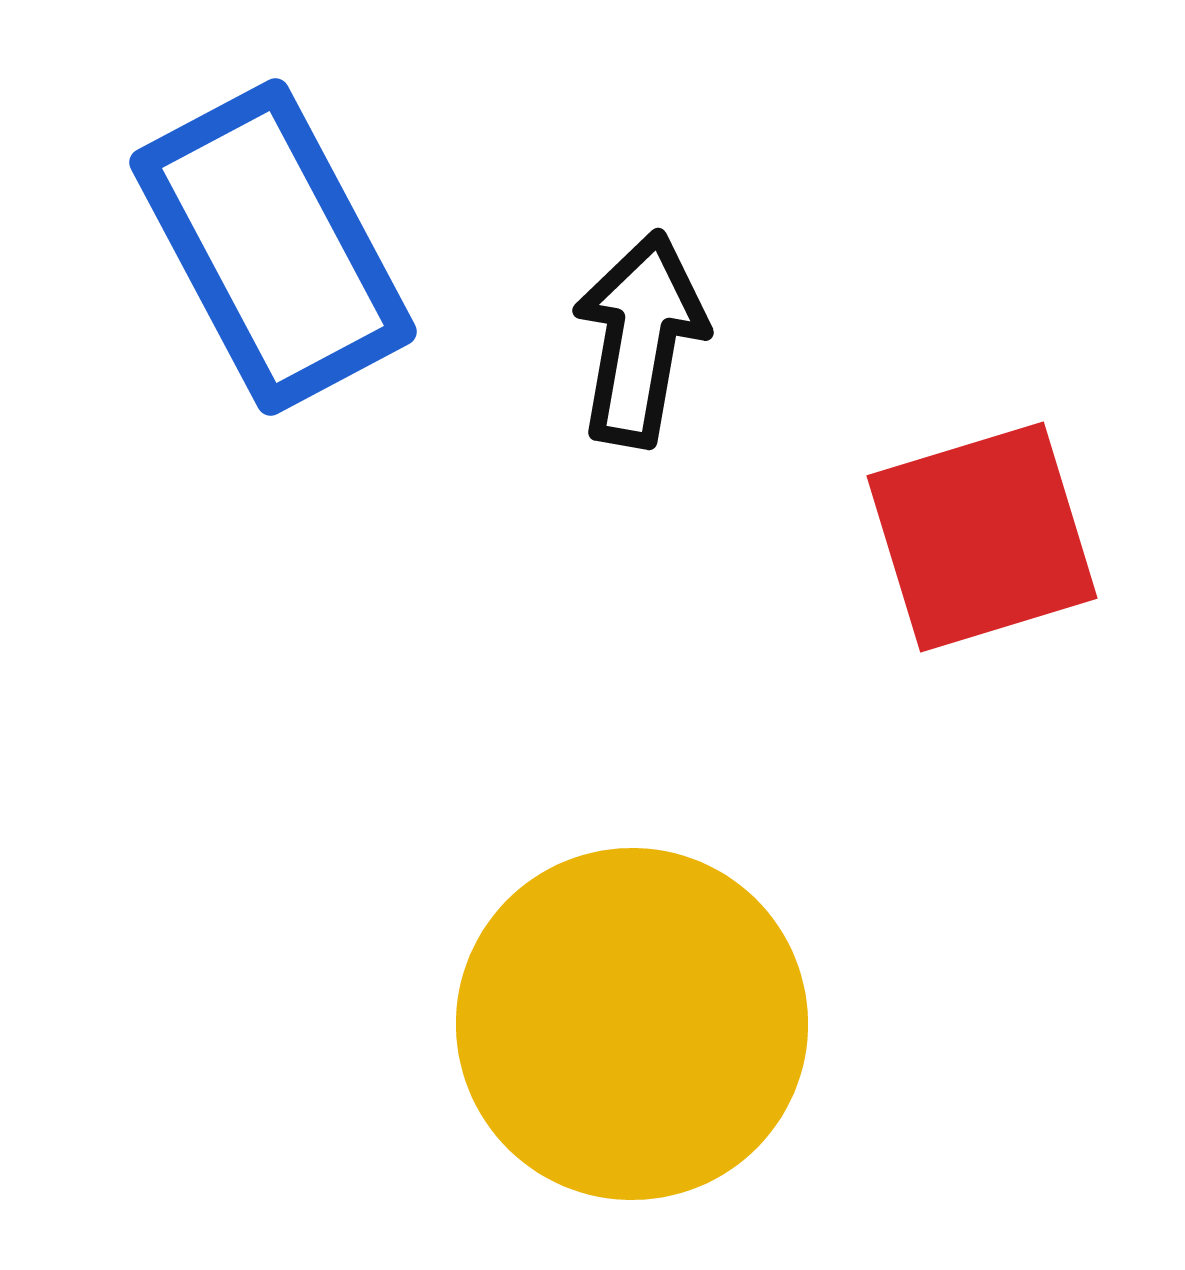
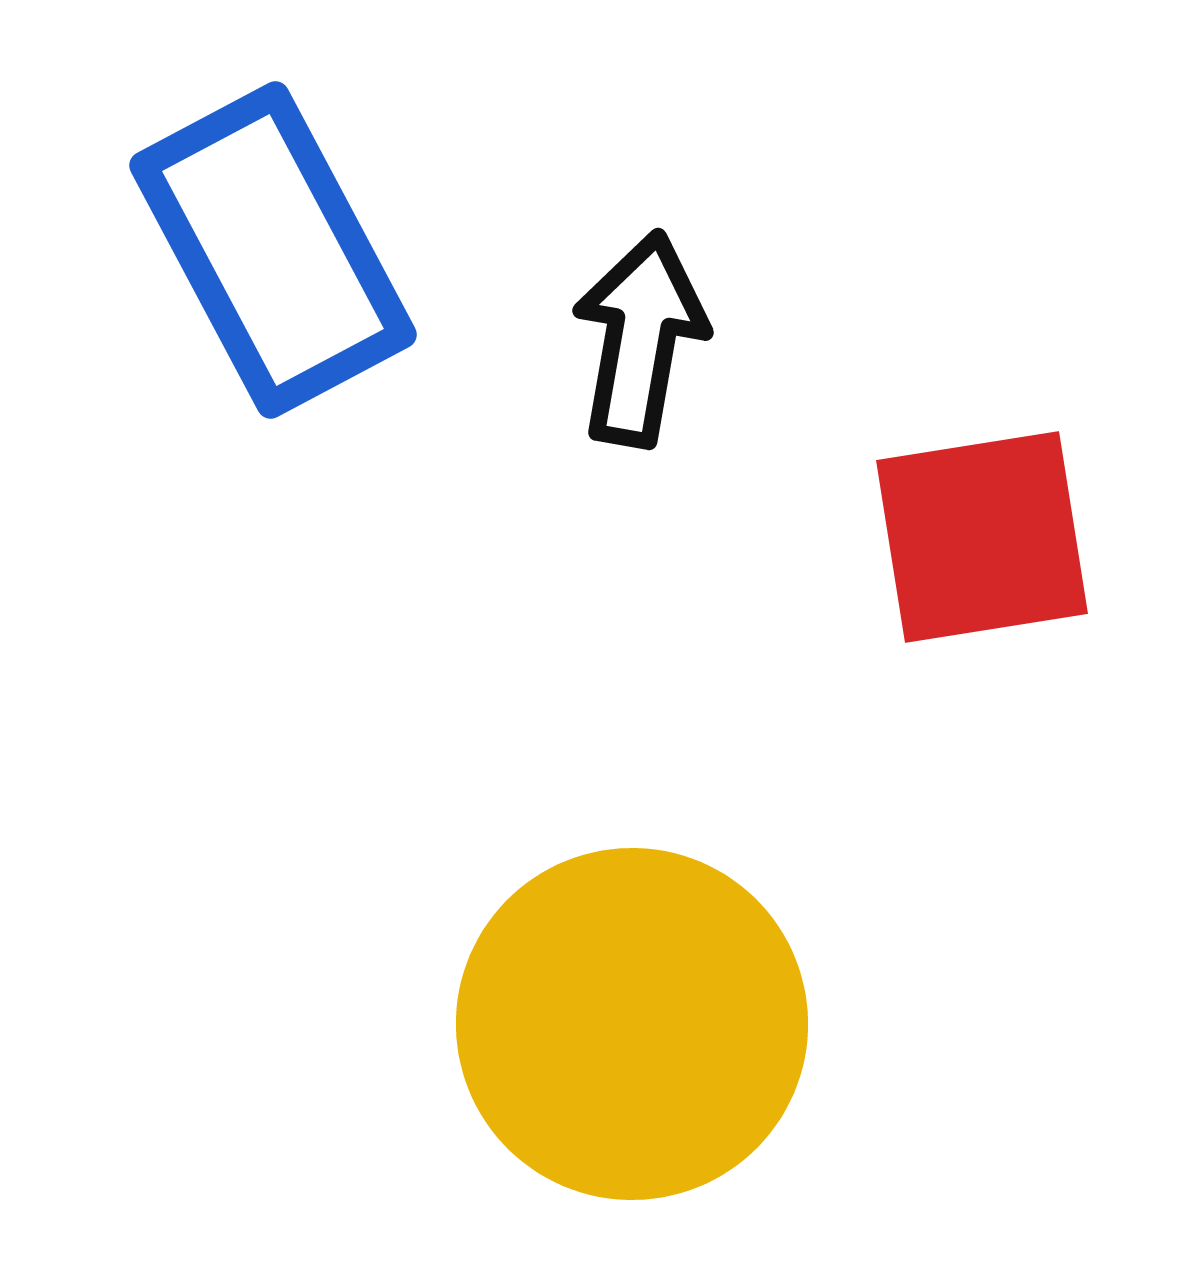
blue rectangle: moved 3 px down
red square: rotated 8 degrees clockwise
